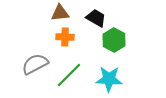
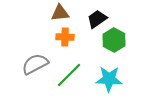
black trapezoid: moved 1 px right, 1 px down; rotated 65 degrees counterclockwise
